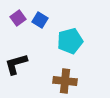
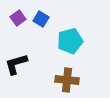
blue square: moved 1 px right, 1 px up
brown cross: moved 2 px right, 1 px up
